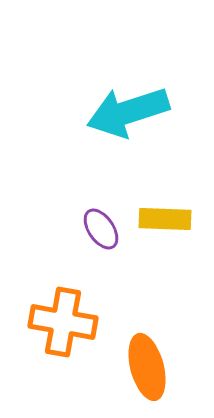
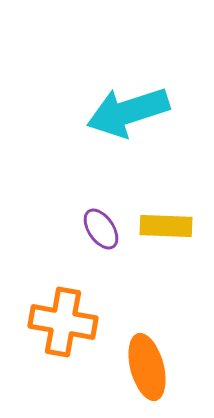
yellow rectangle: moved 1 px right, 7 px down
